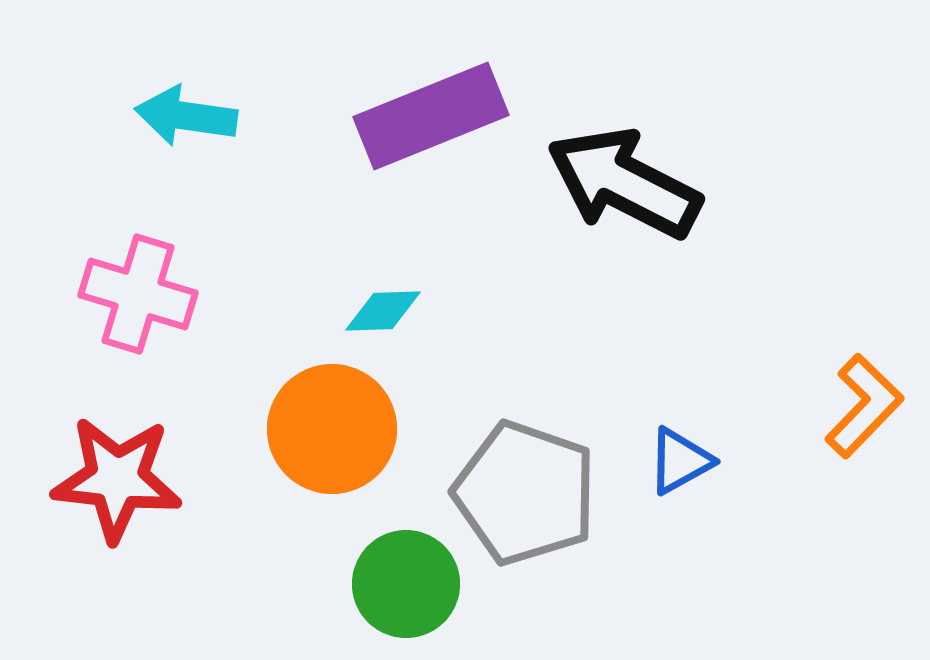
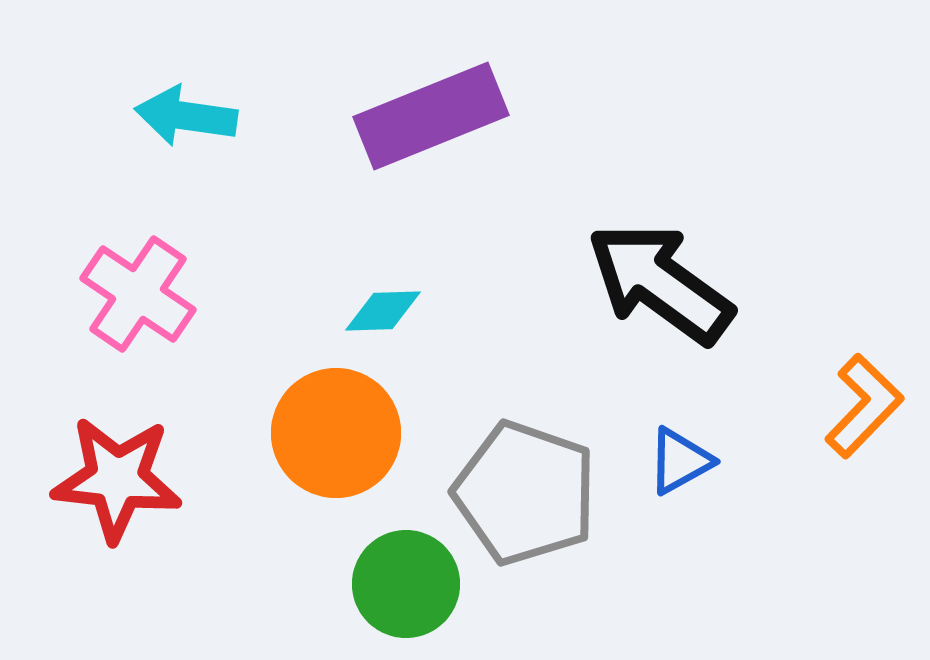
black arrow: moved 36 px right, 100 px down; rotated 9 degrees clockwise
pink cross: rotated 17 degrees clockwise
orange circle: moved 4 px right, 4 px down
